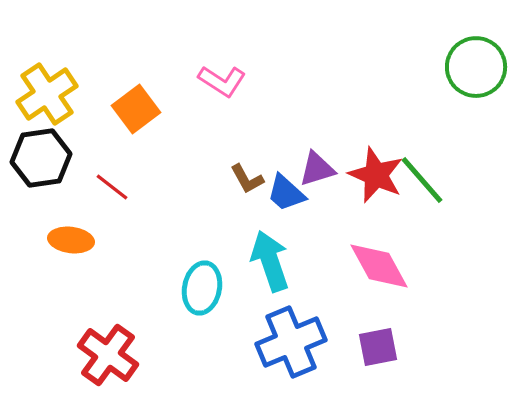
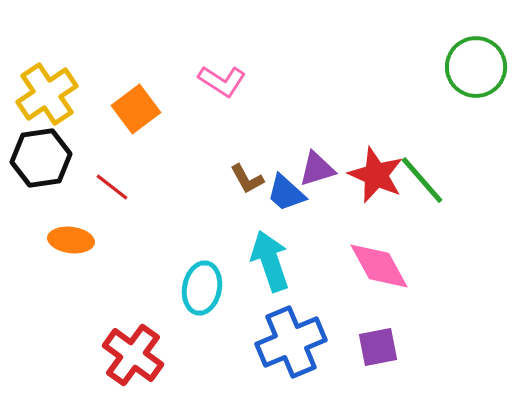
red cross: moved 25 px right
